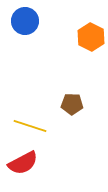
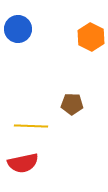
blue circle: moved 7 px left, 8 px down
yellow line: moved 1 px right; rotated 16 degrees counterclockwise
red semicircle: rotated 16 degrees clockwise
